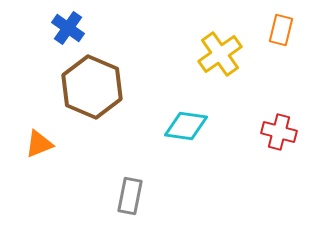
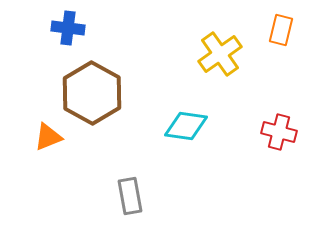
blue cross: rotated 28 degrees counterclockwise
brown hexagon: moved 6 px down; rotated 6 degrees clockwise
orange triangle: moved 9 px right, 7 px up
gray rectangle: rotated 21 degrees counterclockwise
